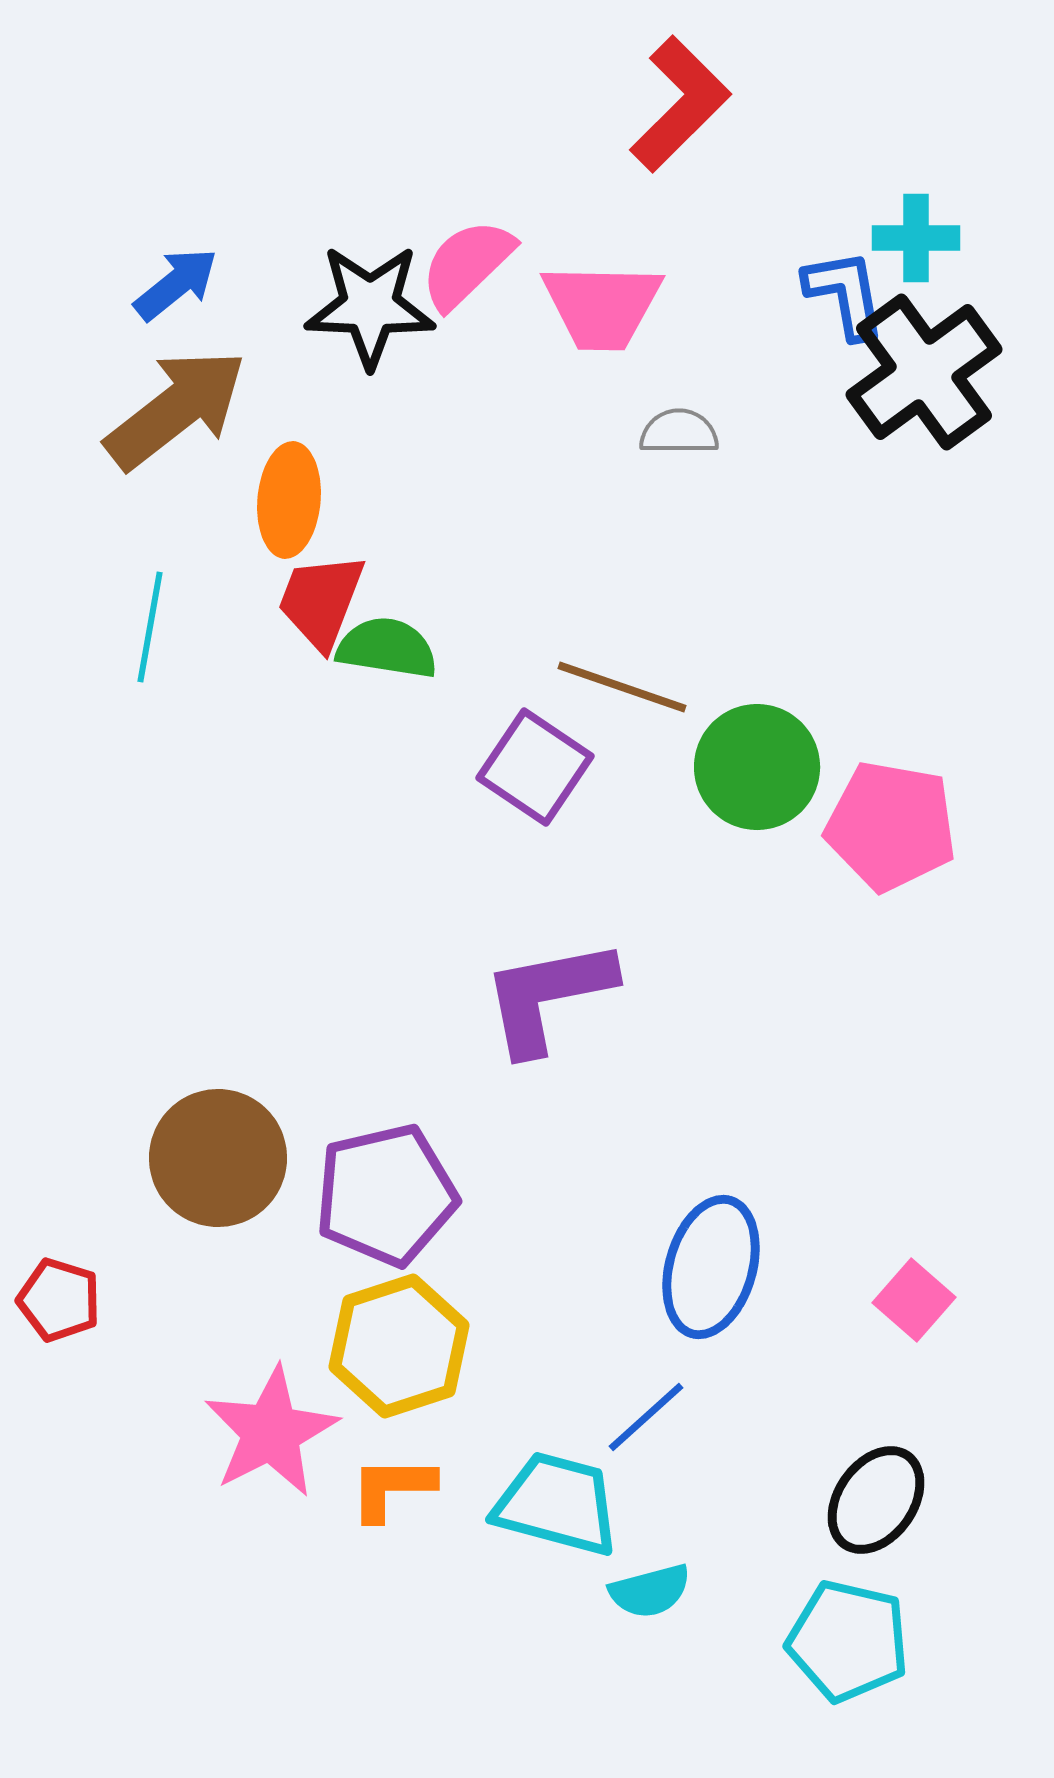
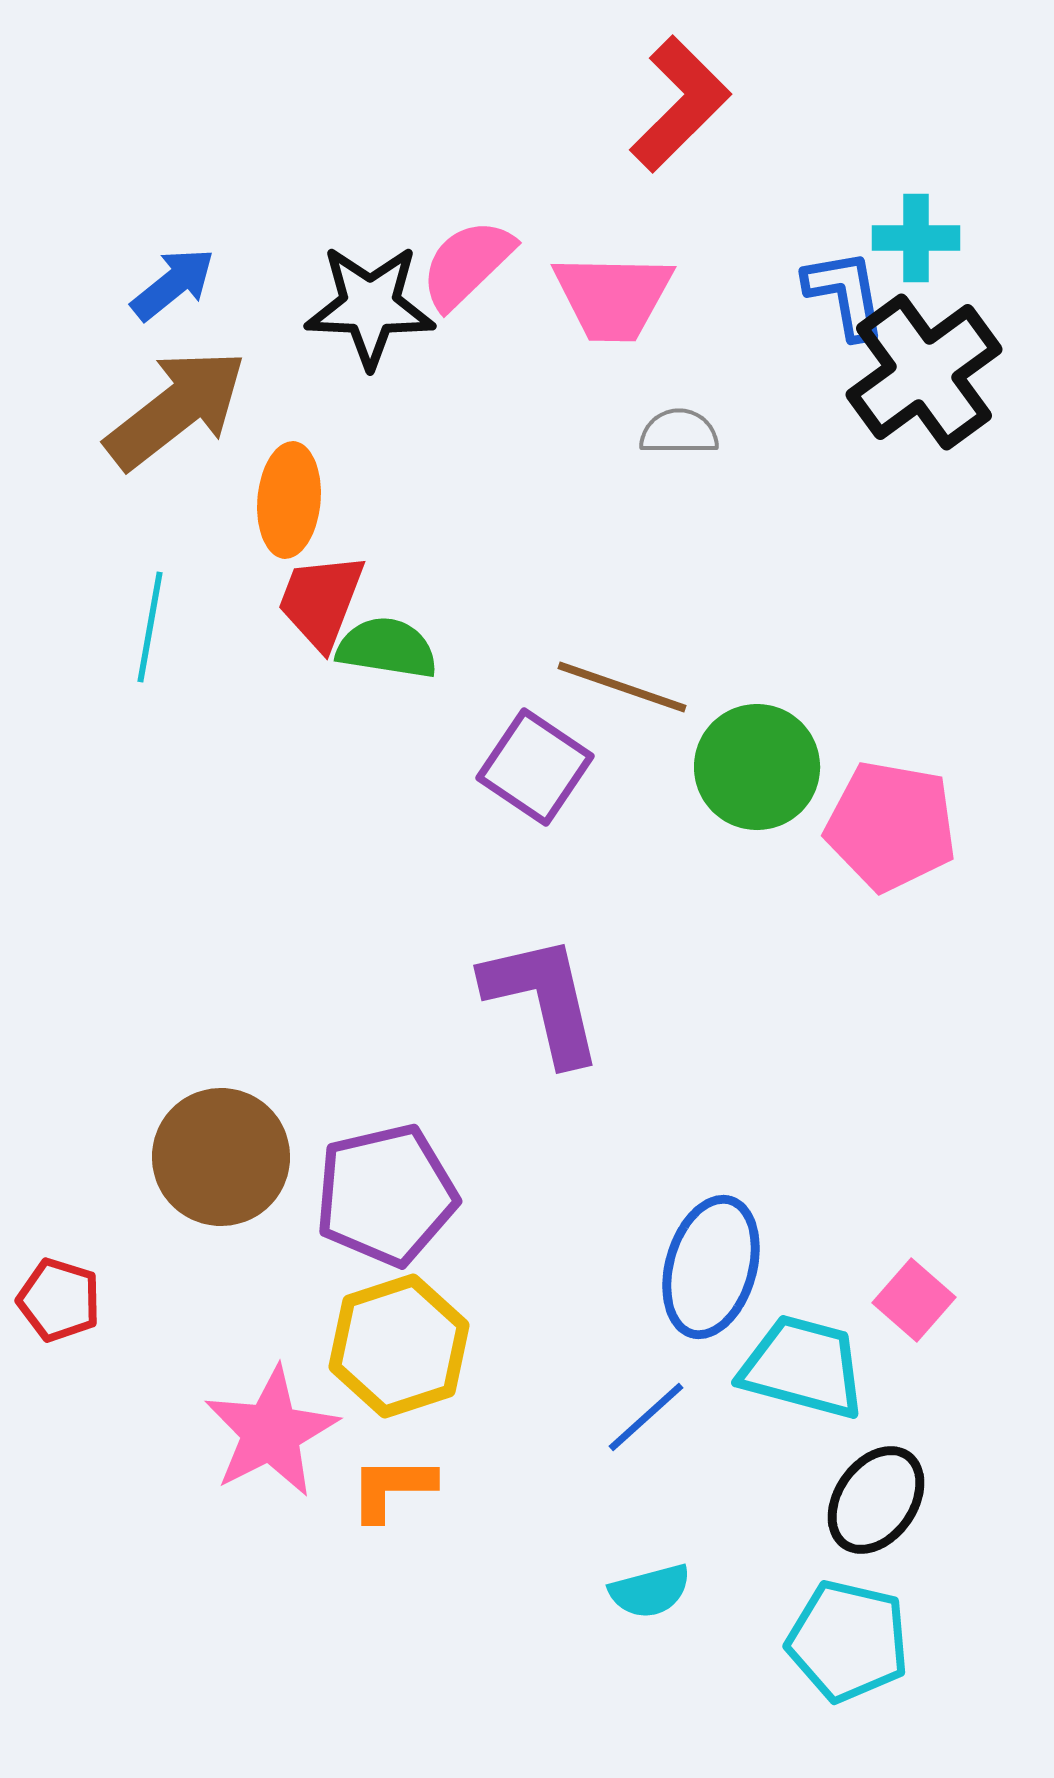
blue arrow: moved 3 px left
pink trapezoid: moved 11 px right, 9 px up
purple L-shape: moved 5 px left, 3 px down; rotated 88 degrees clockwise
brown circle: moved 3 px right, 1 px up
cyan trapezoid: moved 246 px right, 137 px up
